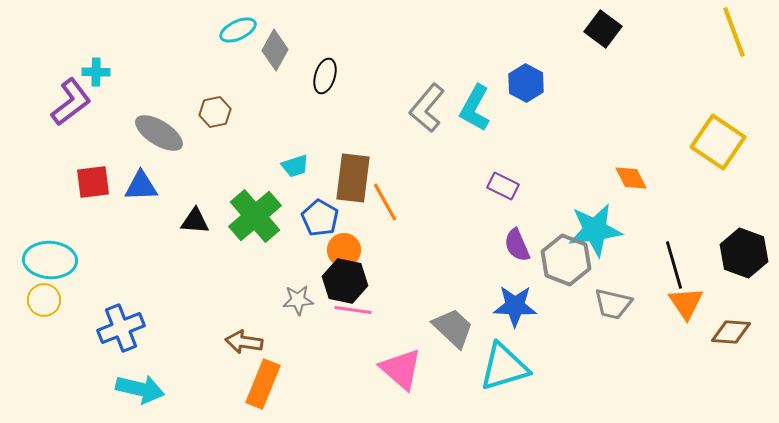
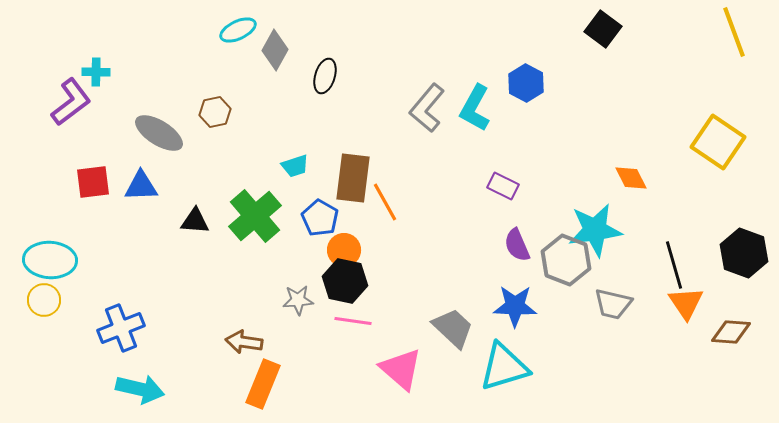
pink line at (353, 310): moved 11 px down
